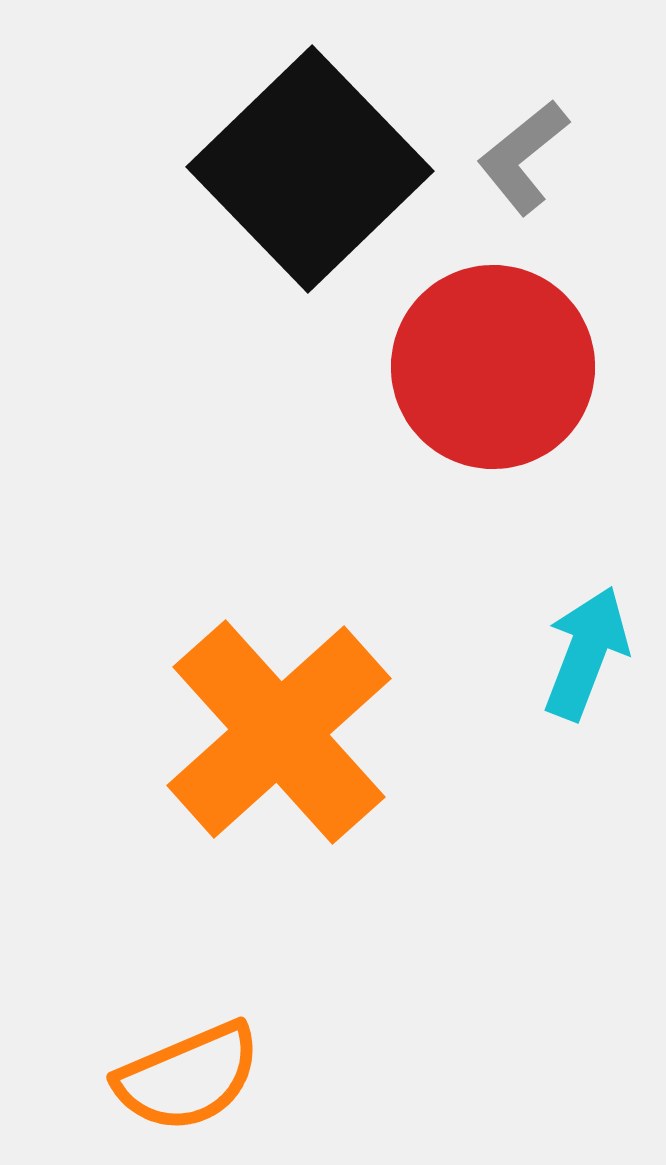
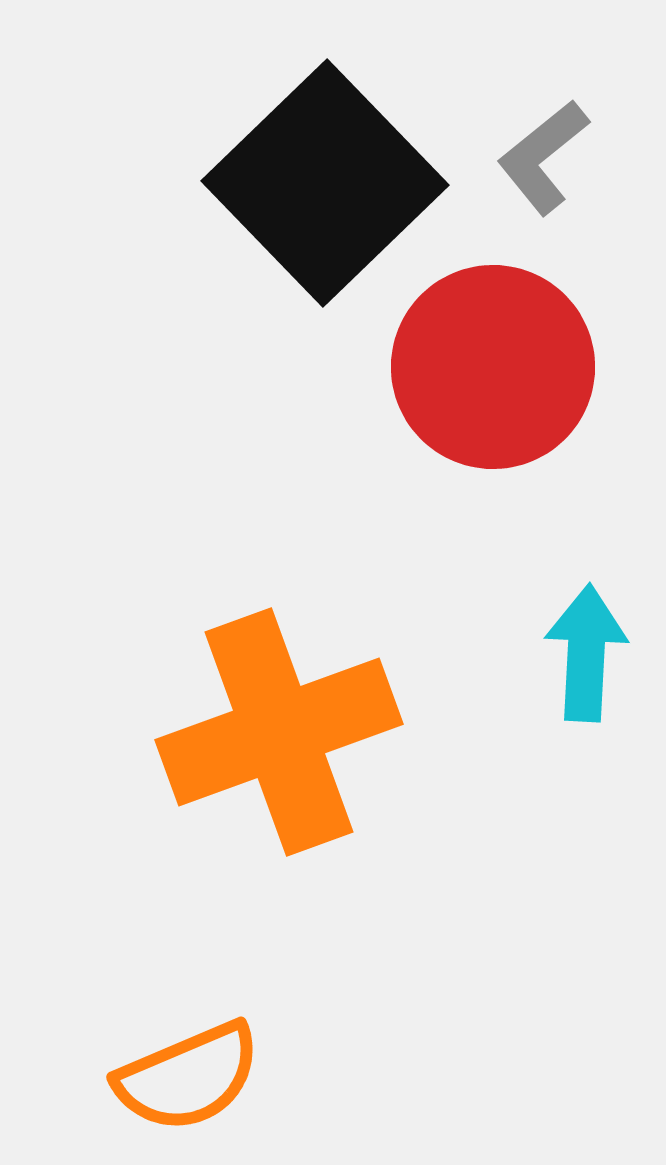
gray L-shape: moved 20 px right
black square: moved 15 px right, 14 px down
cyan arrow: rotated 18 degrees counterclockwise
orange cross: rotated 22 degrees clockwise
